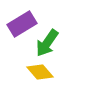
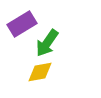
yellow diamond: rotated 60 degrees counterclockwise
